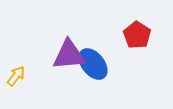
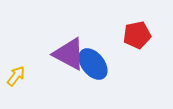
red pentagon: rotated 28 degrees clockwise
purple triangle: moved 1 px up; rotated 33 degrees clockwise
